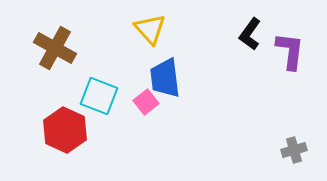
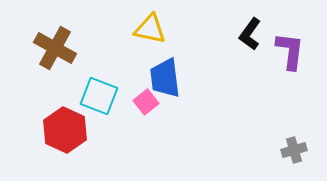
yellow triangle: rotated 36 degrees counterclockwise
